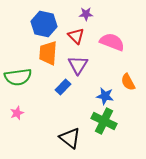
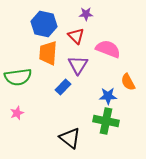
pink semicircle: moved 4 px left, 7 px down
blue star: moved 3 px right; rotated 12 degrees counterclockwise
green cross: moved 2 px right; rotated 15 degrees counterclockwise
